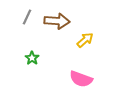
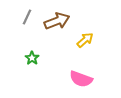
brown arrow: rotated 25 degrees counterclockwise
